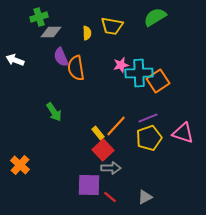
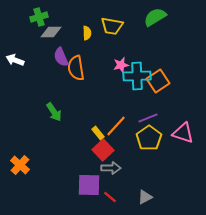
cyan cross: moved 2 px left, 3 px down
yellow pentagon: rotated 15 degrees counterclockwise
